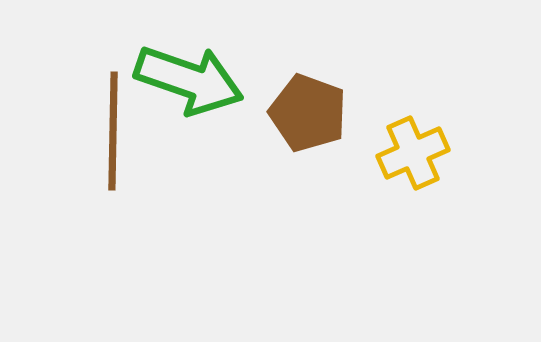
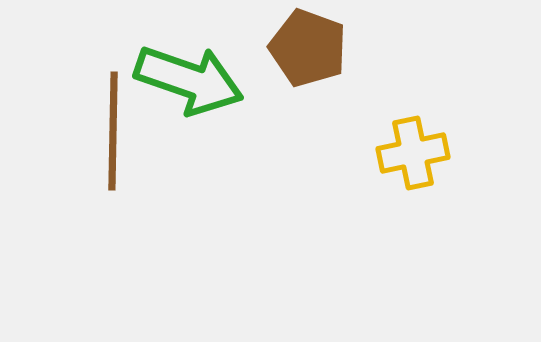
brown pentagon: moved 65 px up
yellow cross: rotated 12 degrees clockwise
